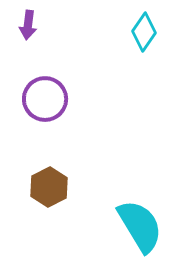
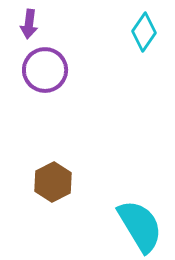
purple arrow: moved 1 px right, 1 px up
purple circle: moved 29 px up
brown hexagon: moved 4 px right, 5 px up
